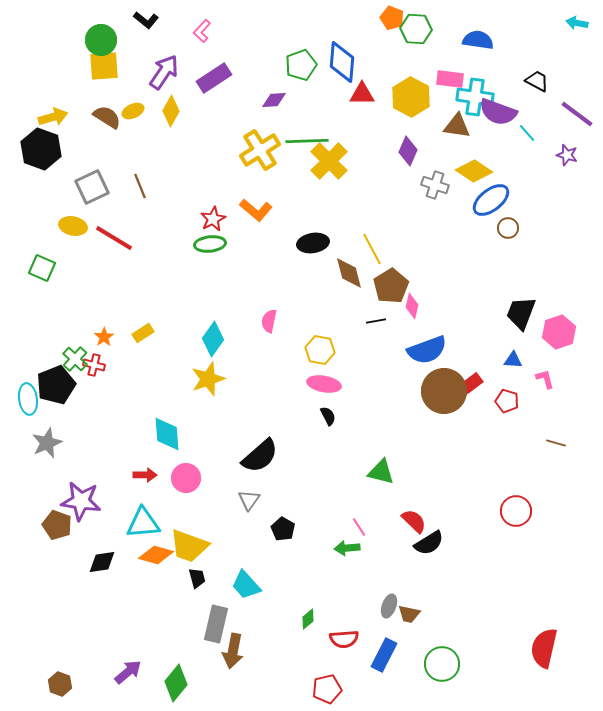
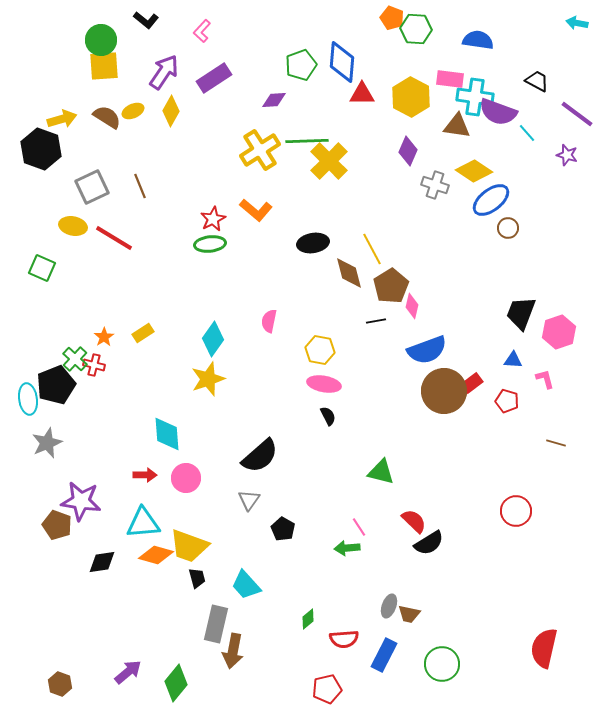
yellow arrow at (53, 117): moved 9 px right, 2 px down
